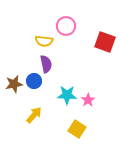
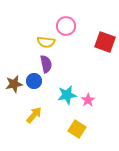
yellow semicircle: moved 2 px right, 1 px down
cyan star: rotated 12 degrees counterclockwise
